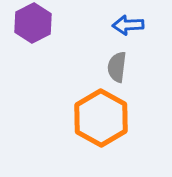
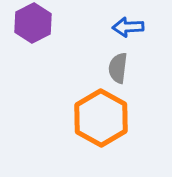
blue arrow: moved 2 px down
gray semicircle: moved 1 px right, 1 px down
